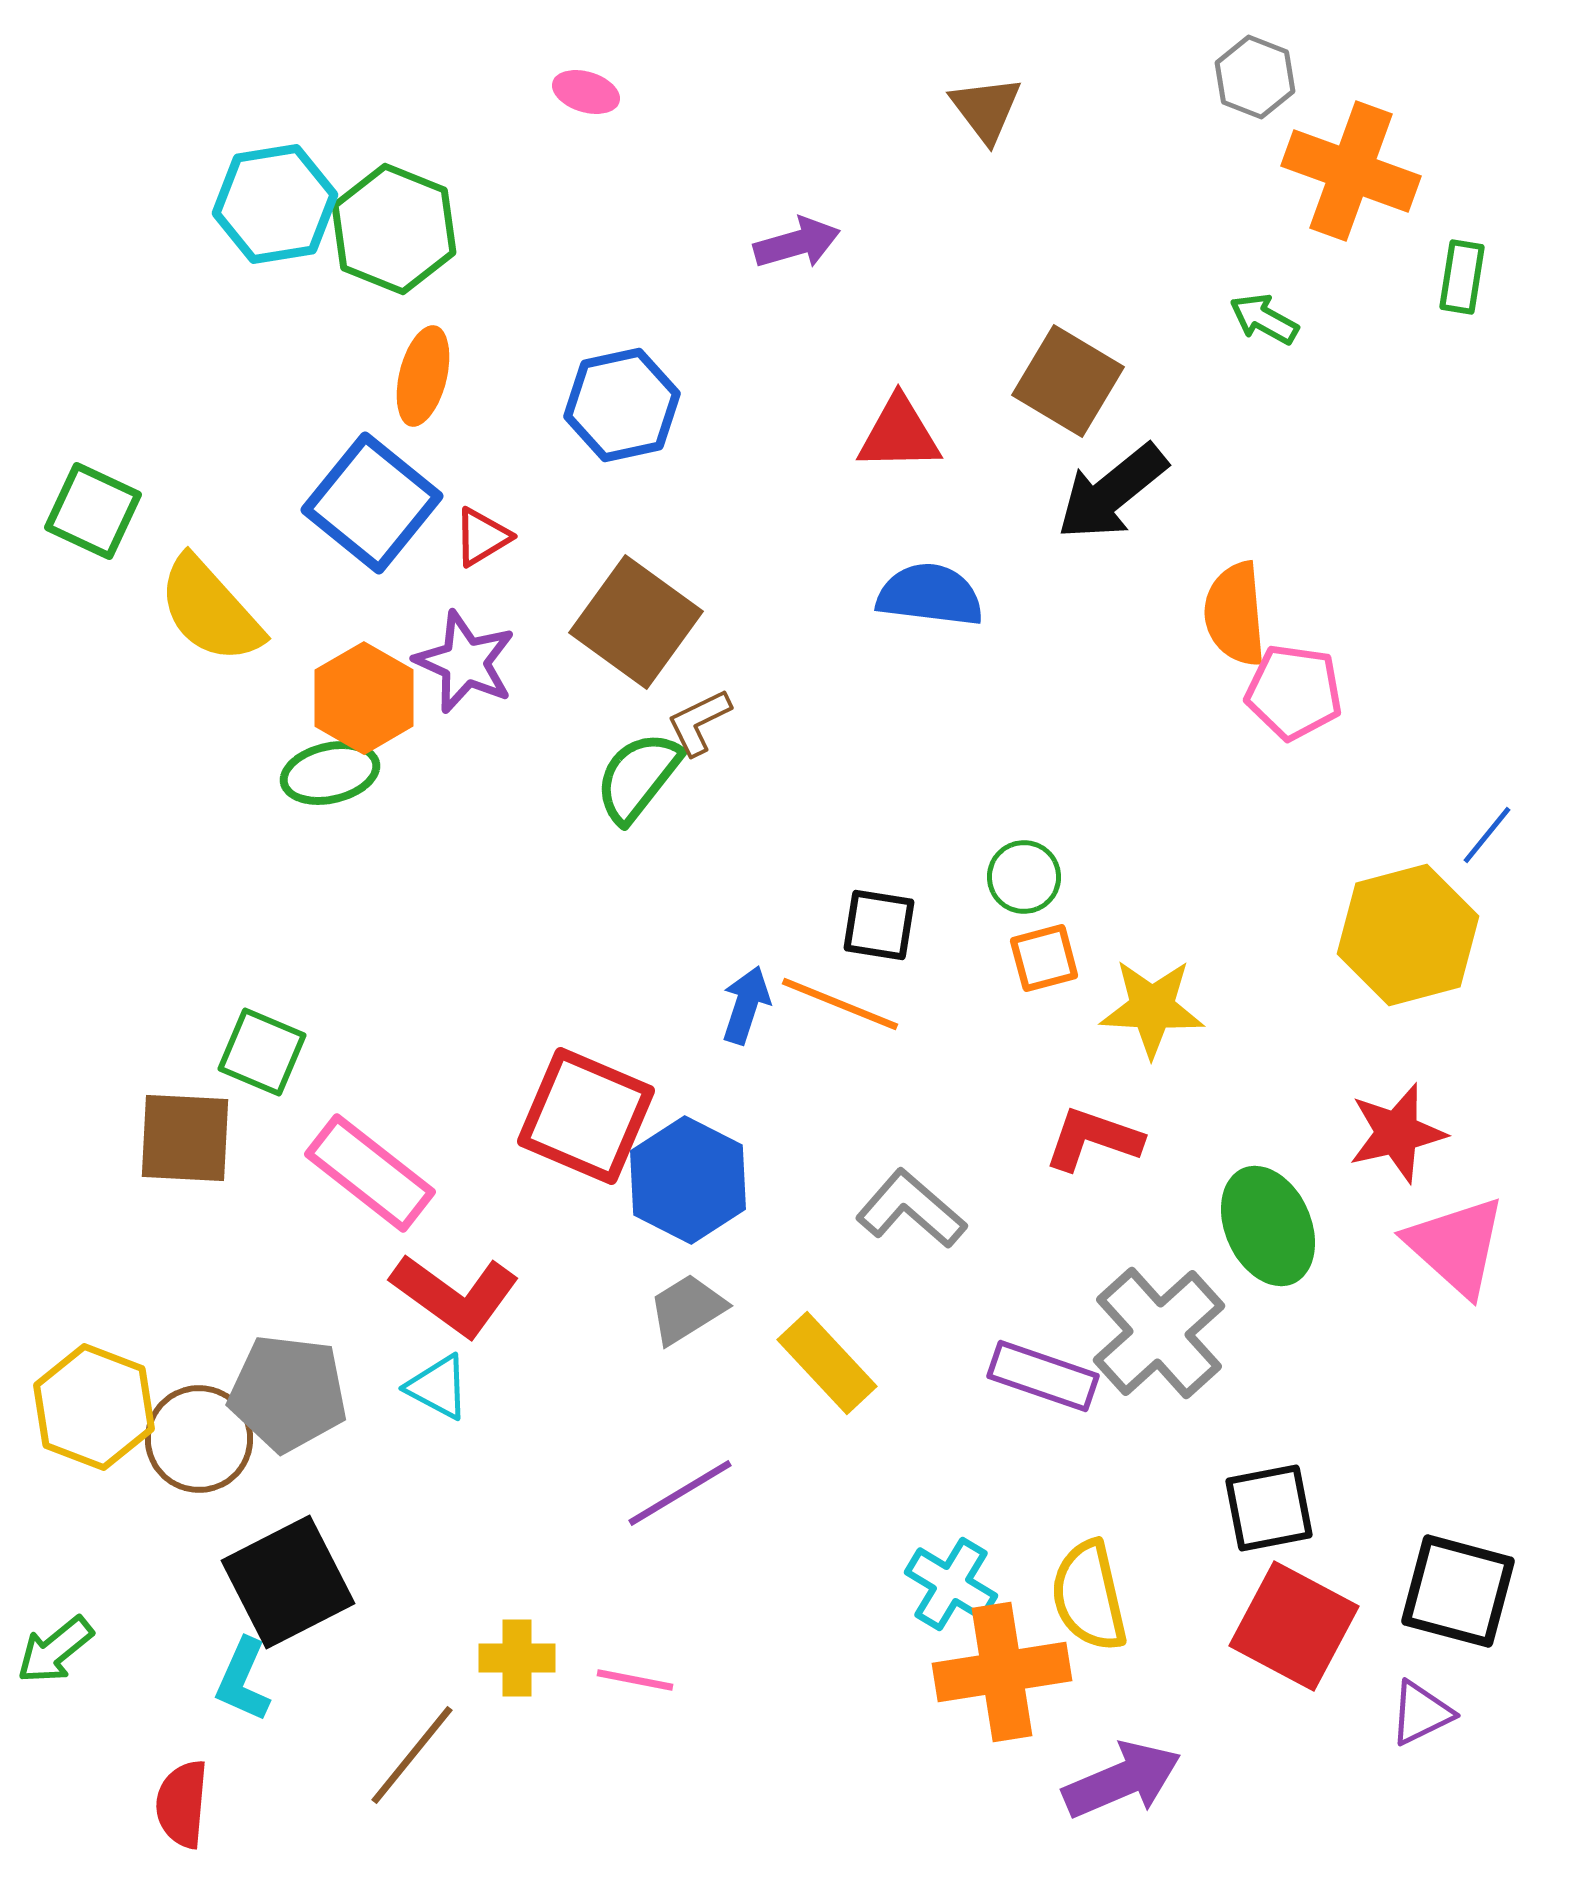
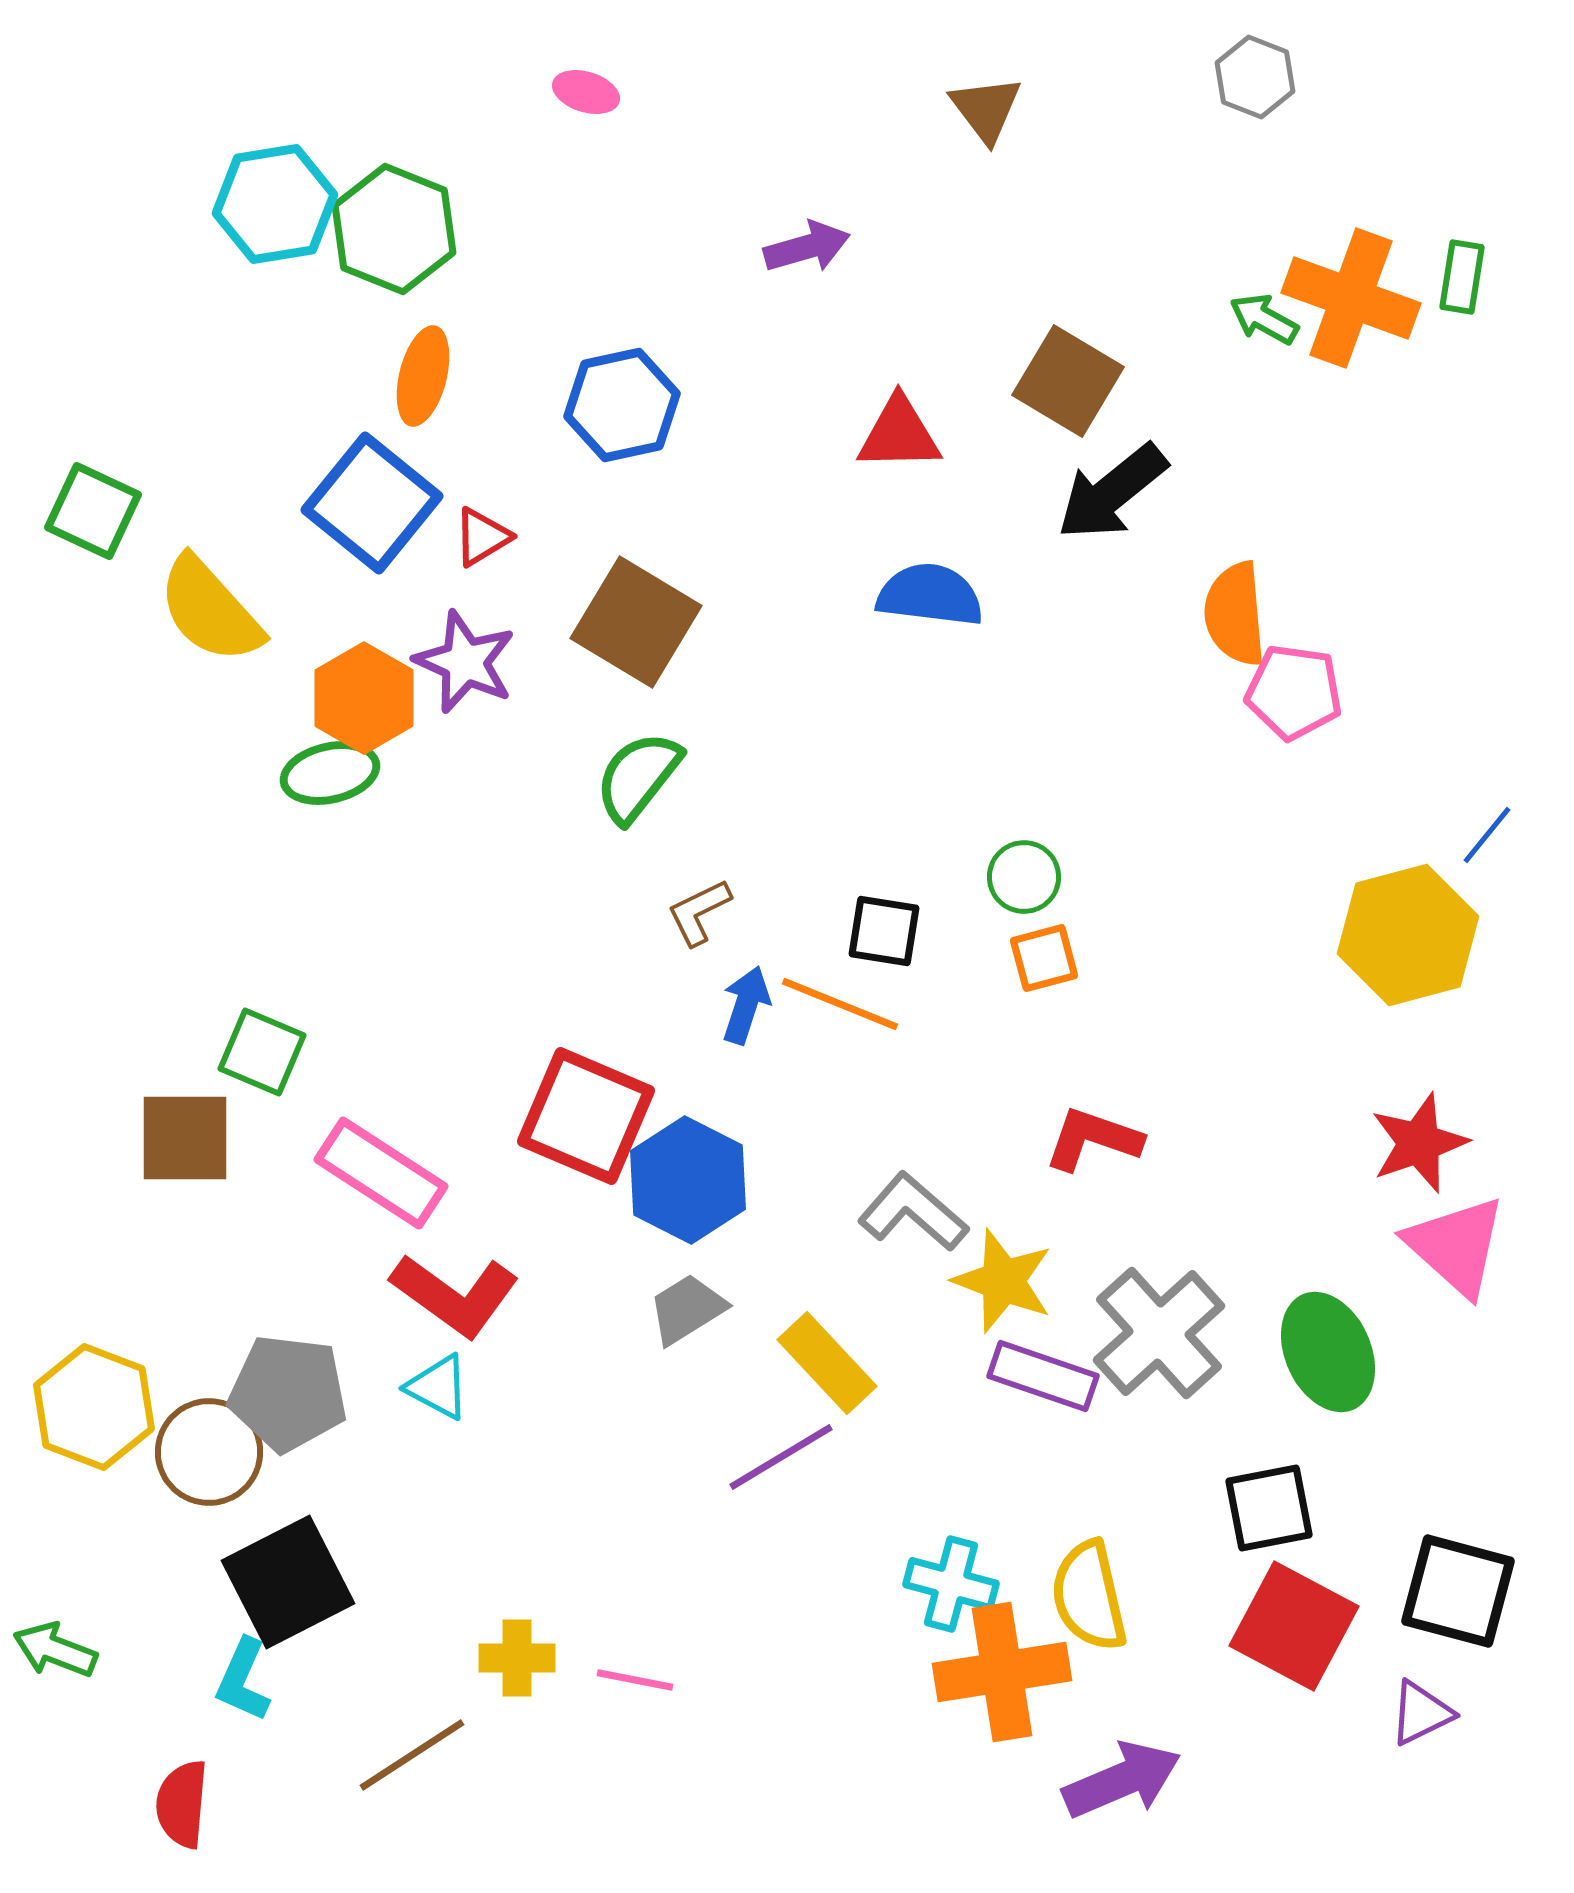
orange cross at (1351, 171): moved 127 px down
purple arrow at (797, 243): moved 10 px right, 4 px down
brown square at (636, 622): rotated 5 degrees counterclockwise
brown L-shape at (699, 722): moved 190 px down
black square at (879, 925): moved 5 px right, 6 px down
yellow star at (1152, 1008): moved 149 px left, 273 px down; rotated 18 degrees clockwise
red star at (1397, 1133): moved 22 px right, 10 px down; rotated 6 degrees counterclockwise
brown square at (185, 1138): rotated 3 degrees counterclockwise
pink rectangle at (370, 1173): moved 11 px right; rotated 5 degrees counterclockwise
gray L-shape at (911, 1209): moved 2 px right, 3 px down
green ellipse at (1268, 1226): moved 60 px right, 126 px down
brown circle at (199, 1439): moved 10 px right, 13 px down
purple line at (680, 1493): moved 101 px right, 36 px up
cyan cross at (951, 1584): rotated 16 degrees counterclockwise
green arrow at (55, 1650): rotated 60 degrees clockwise
brown line at (412, 1755): rotated 18 degrees clockwise
